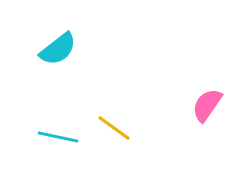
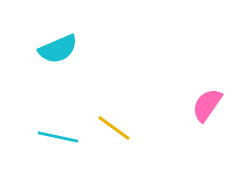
cyan semicircle: rotated 15 degrees clockwise
